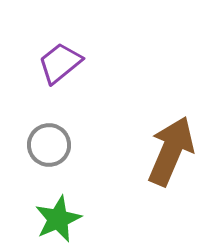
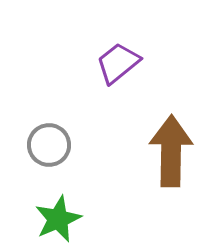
purple trapezoid: moved 58 px right
brown arrow: rotated 22 degrees counterclockwise
